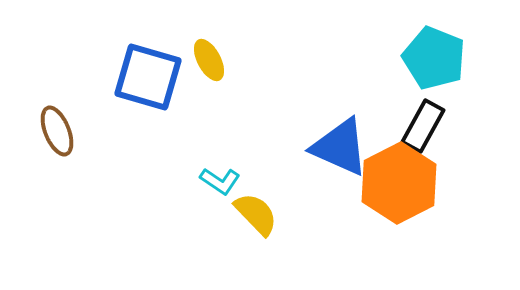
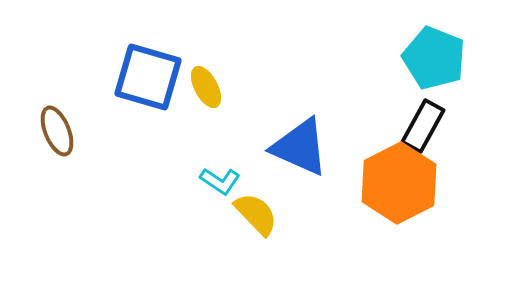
yellow ellipse: moved 3 px left, 27 px down
blue triangle: moved 40 px left
